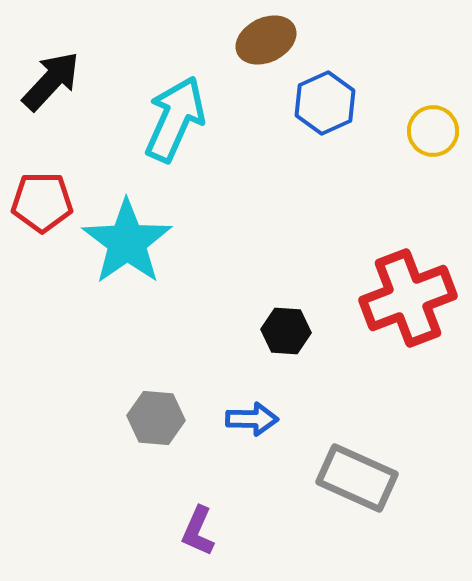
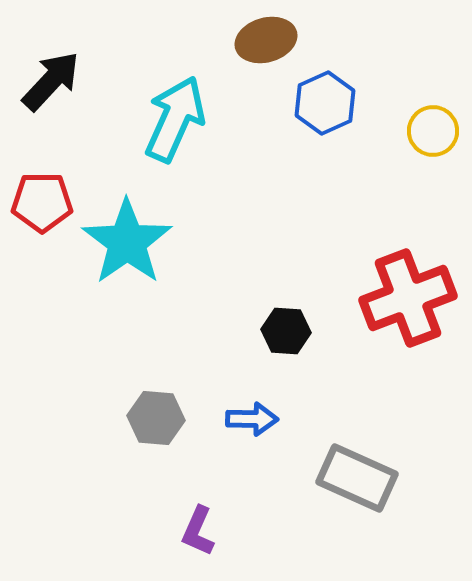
brown ellipse: rotated 10 degrees clockwise
